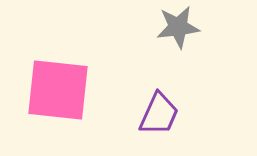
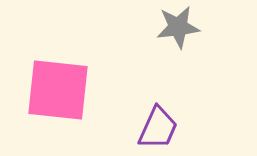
purple trapezoid: moved 1 px left, 14 px down
